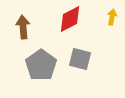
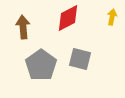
red diamond: moved 2 px left, 1 px up
